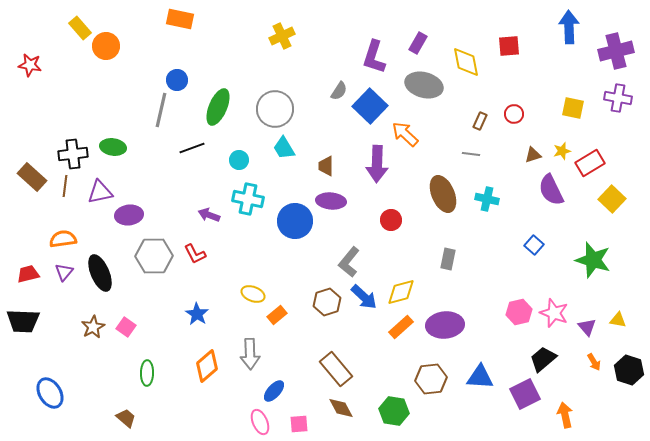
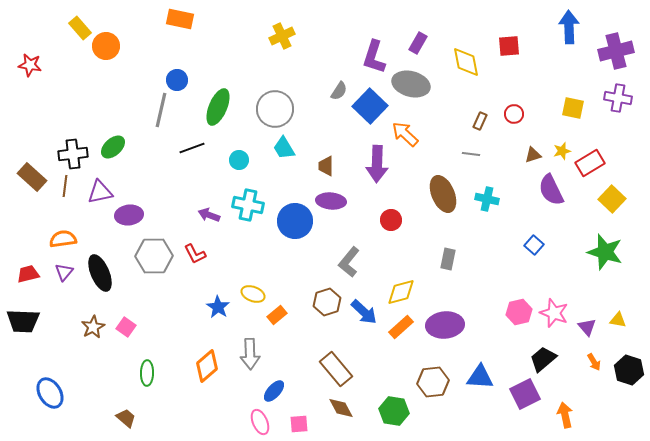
gray ellipse at (424, 85): moved 13 px left, 1 px up
green ellipse at (113, 147): rotated 50 degrees counterclockwise
cyan cross at (248, 199): moved 6 px down
green star at (593, 260): moved 12 px right, 8 px up
blue arrow at (364, 297): moved 15 px down
blue star at (197, 314): moved 21 px right, 7 px up
brown hexagon at (431, 379): moved 2 px right, 3 px down
